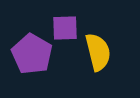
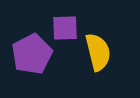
purple pentagon: rotated 15 degrees clockwise
